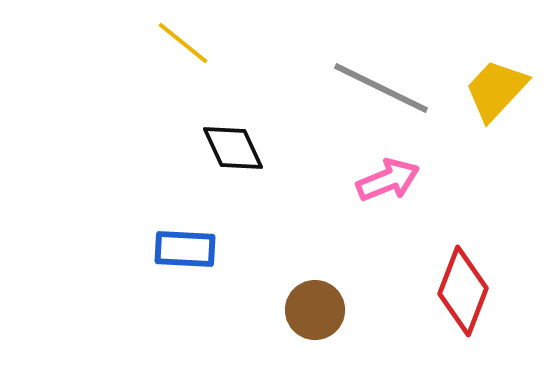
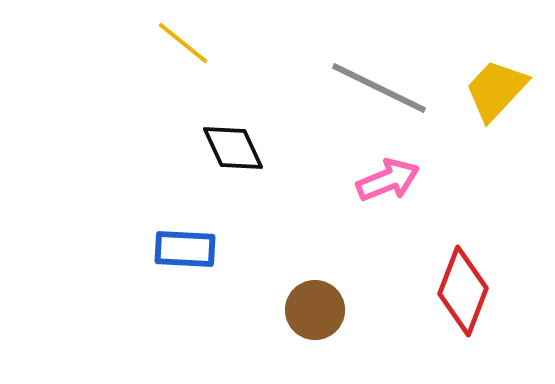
gray line: moved 2 px left
